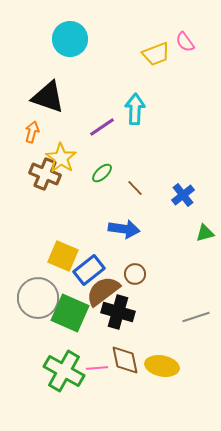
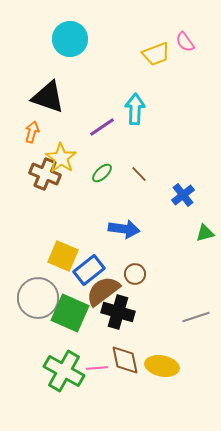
brown line: moved 4 px right, 14 px up
